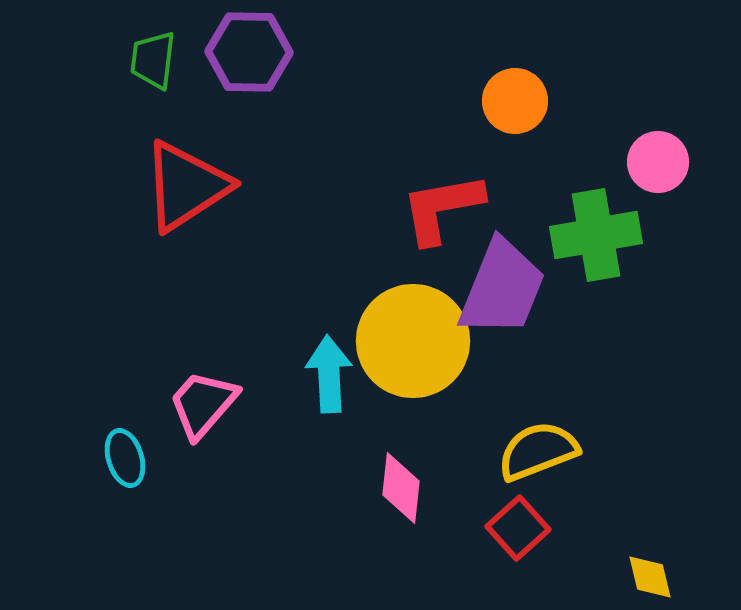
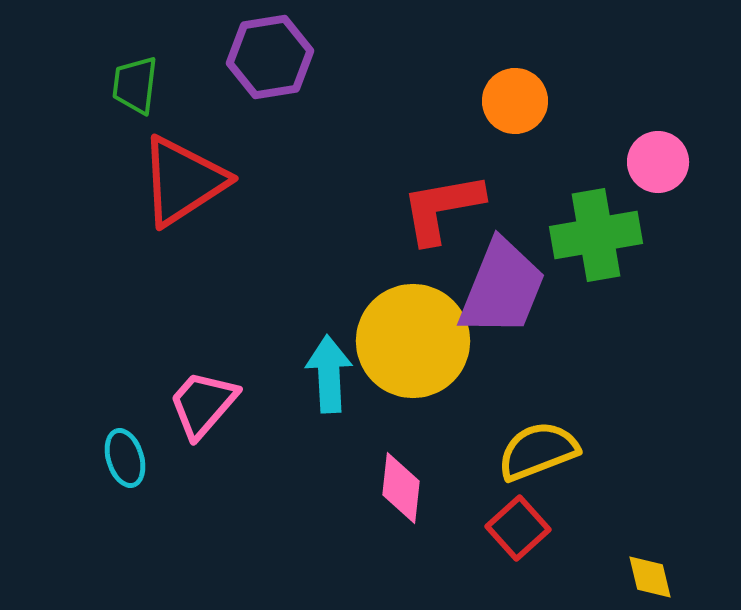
purple hexagon: moved 21 px right, 5 px down; rotated 10 degrees counterclockwise
green trapezoid: moved 18 px left, 25 px down
red triangle: moved 3 px left, 5 px up
